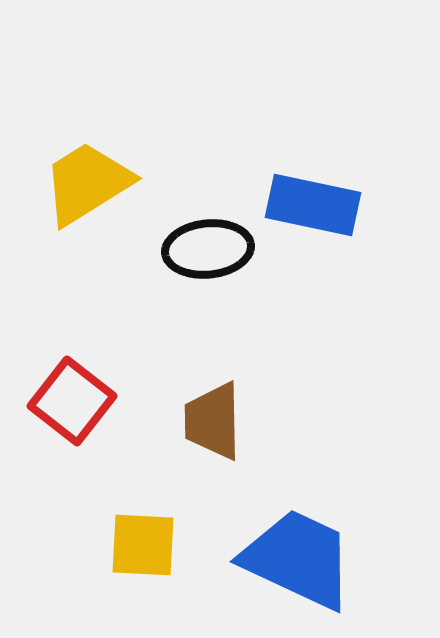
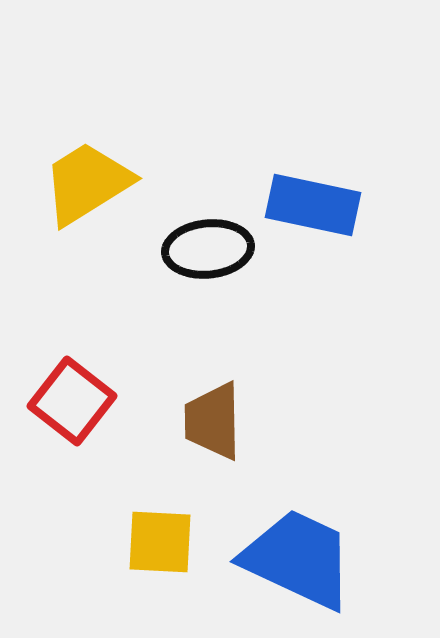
yellow square: moved 17 px right, 3 px up
